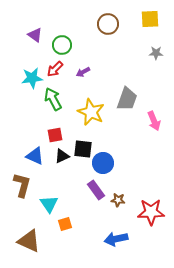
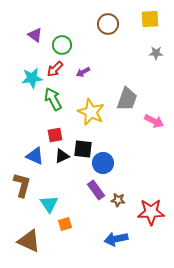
pink arrow: rotated 42 degrees counterclockwise
